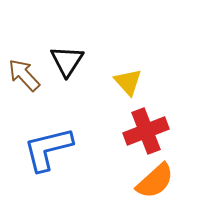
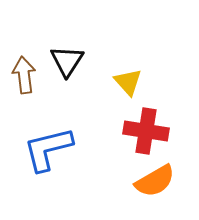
brown arrow: rotated 36 degrees clockwise
red cross: rotated 30 degrees clockwise
orange semicircle: rotated 12 degrees clockwise
